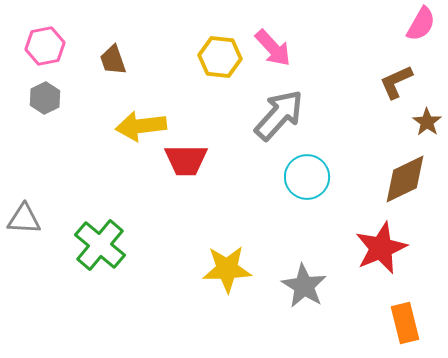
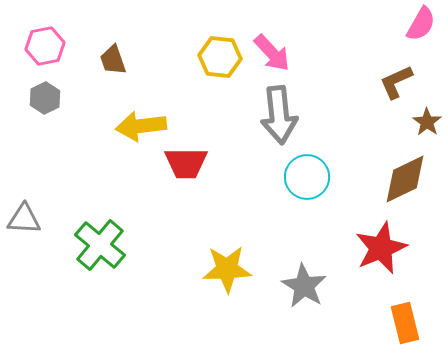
pink arrow: moved 1 px left, 5 px down
gray arrow: rotated 132 degrees clockwise
red trapezoid: moved 3 px down
